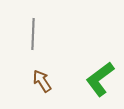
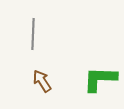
green L-shape: rotated 39 degrees clockwise
